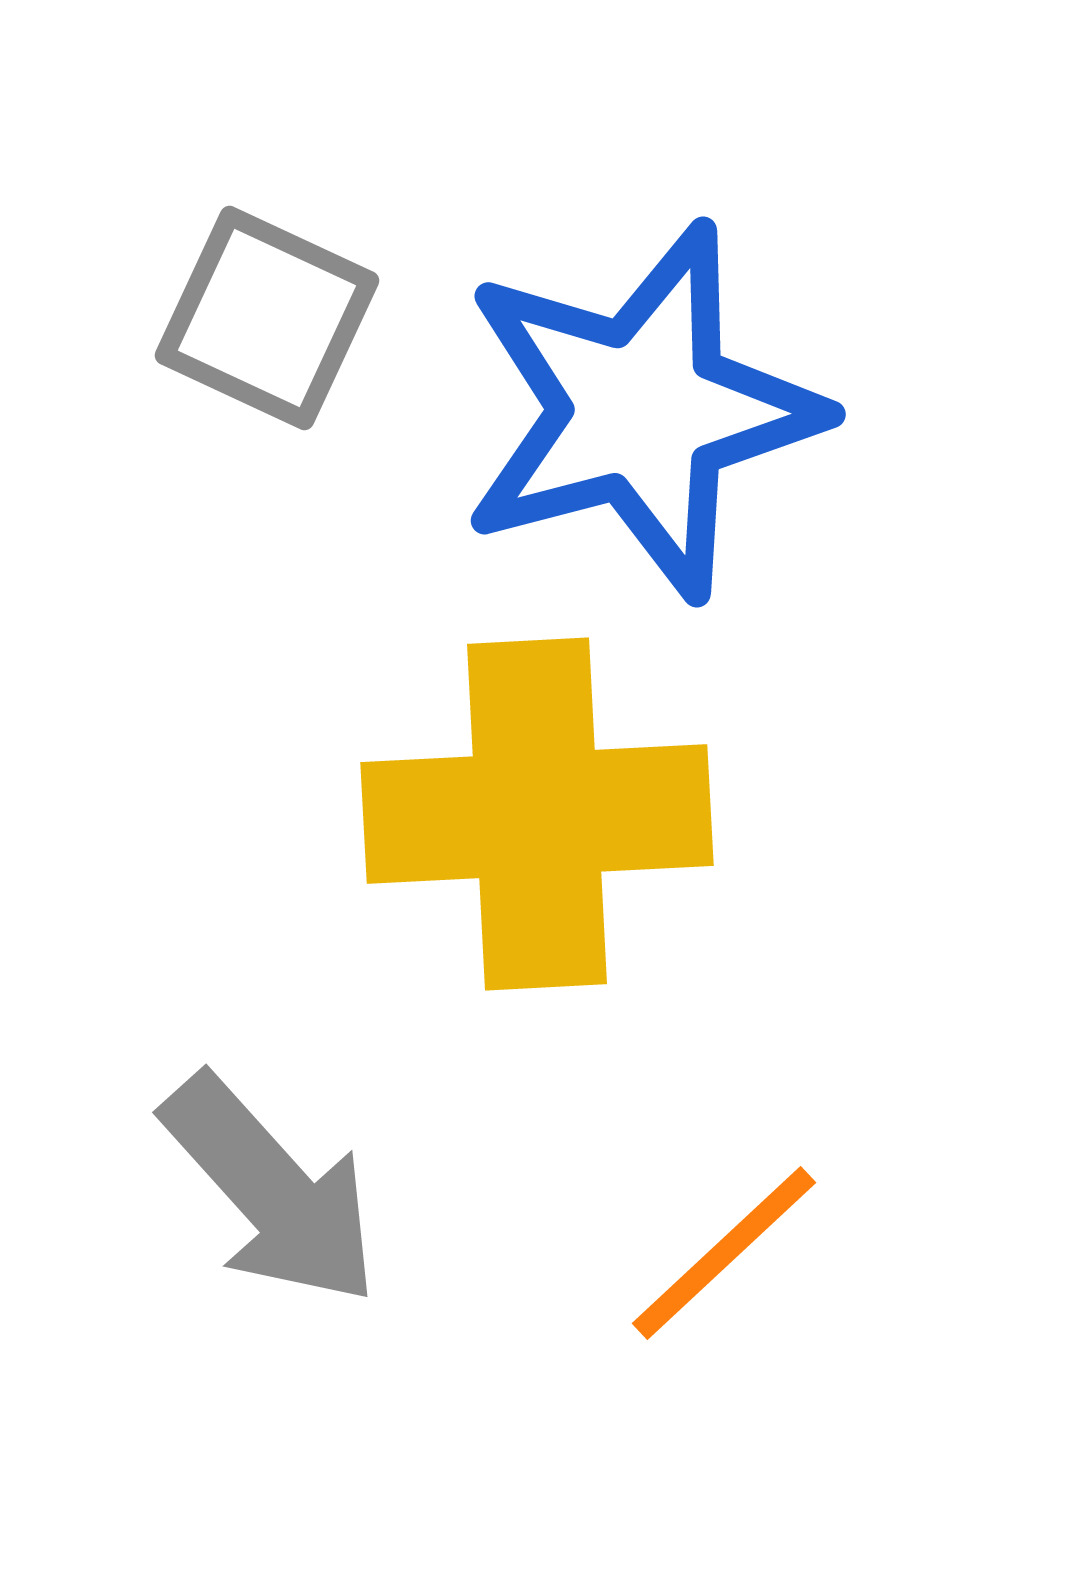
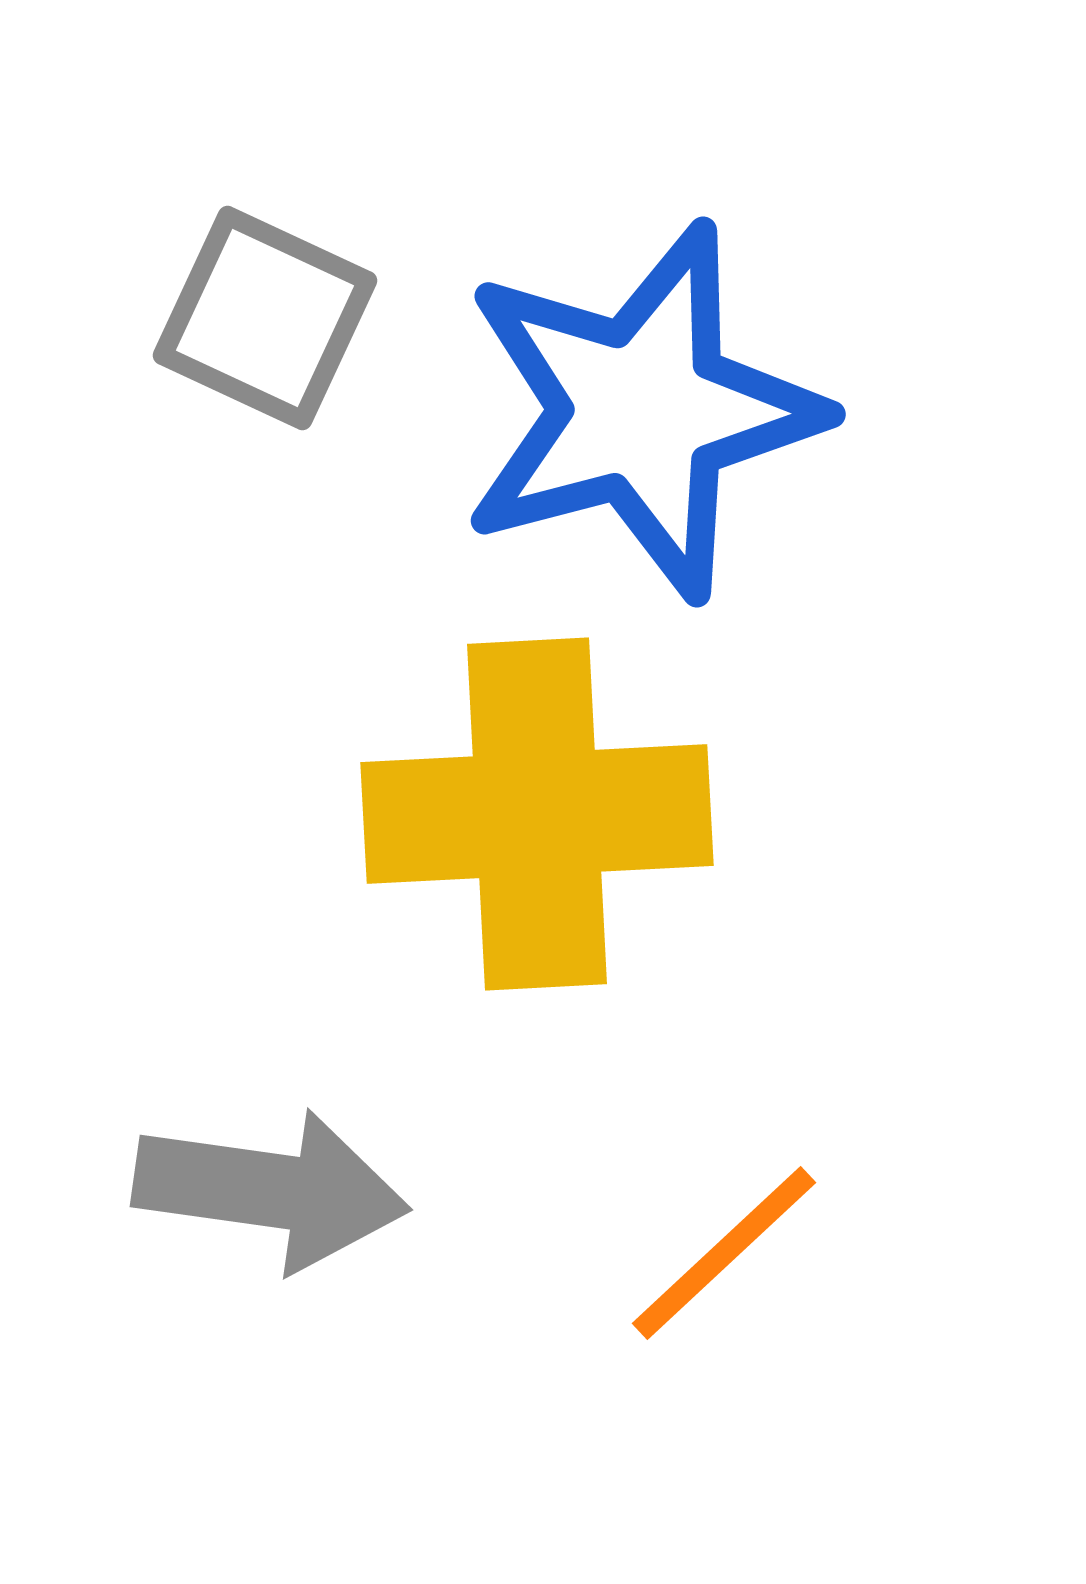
gray square: moved 2 px left
gray arrow: rotated 40 degrees counterclockwise
